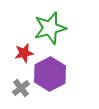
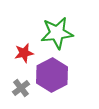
green star: moved 7 px right, 5 px down; rotated 8 degrees clockwise
purple hexagon: moved 2 px right, 1 px down
